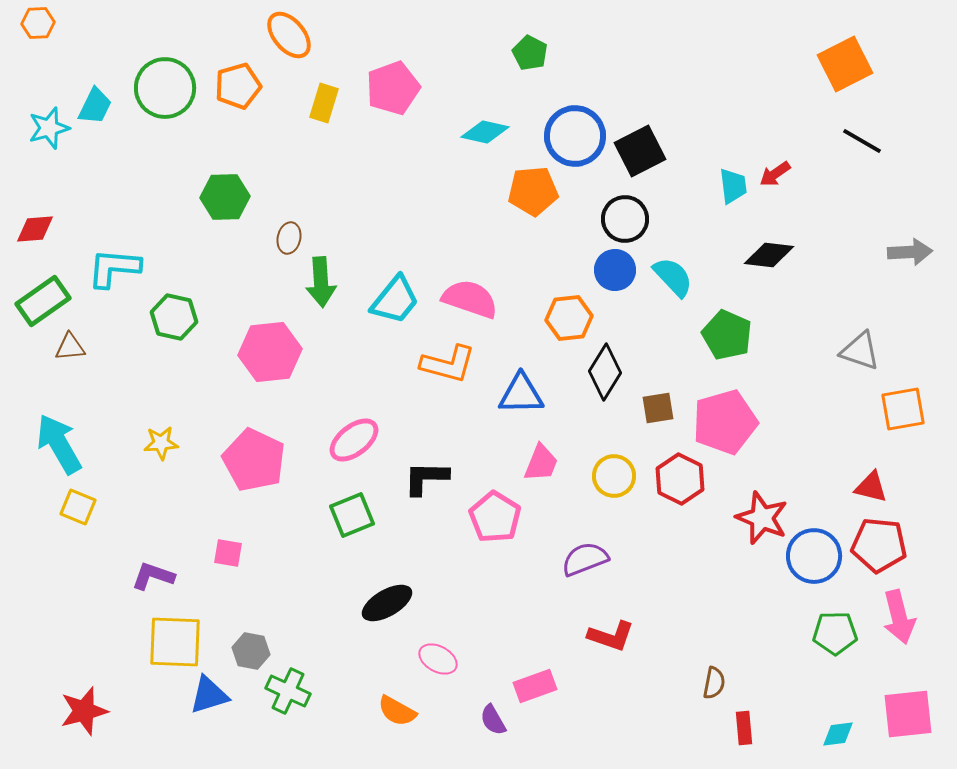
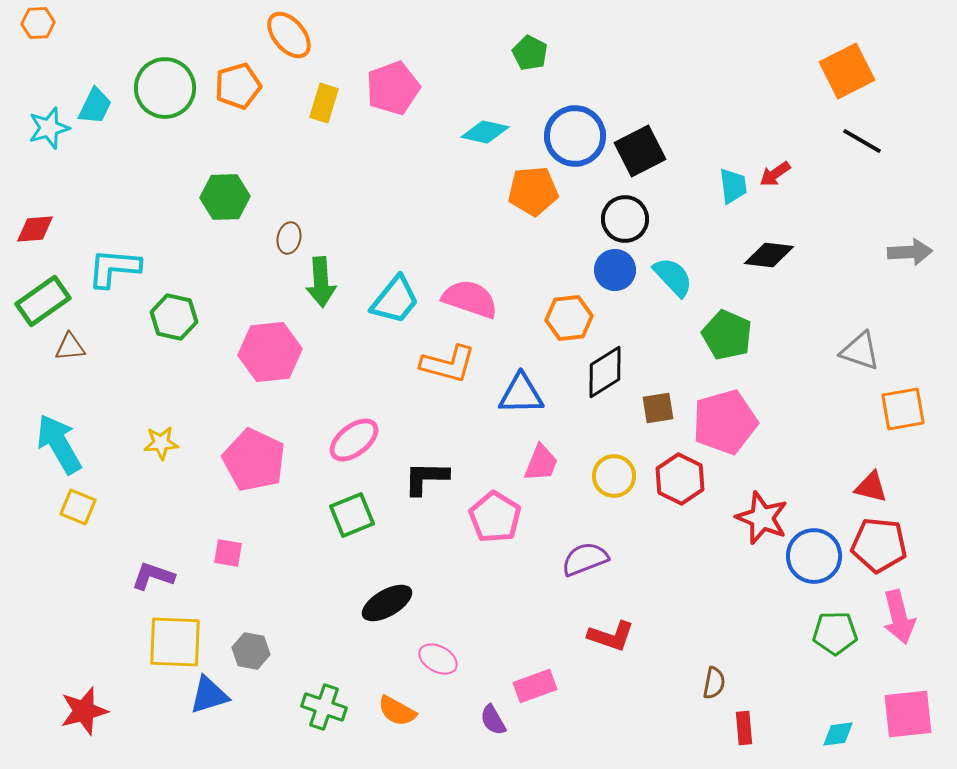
orange square at (845, 64): moved 2 px right, 7 px down
black diamond at (605, 372): rotated 26 degrees clockwise
green cross at (288, 691): moved 36 px right, 16 px down; rotated 6 degrees counterclockwise
